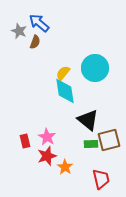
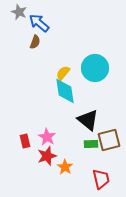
gray star: moved 19 px up
